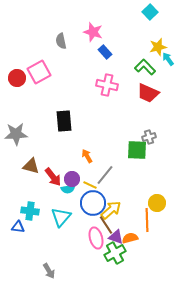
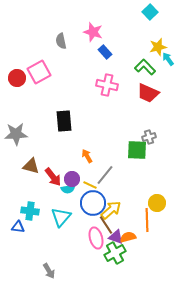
orange semicircle: moved 2 px left, 1 px up
